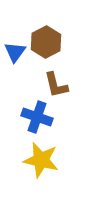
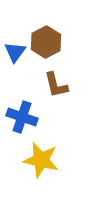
blue cross: moved 15 px left
